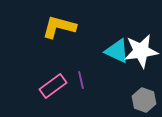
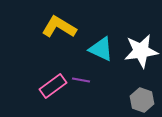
yellow L-shape: rotated 16 degrees clockwise
cyan triangle: moved 16 px left, 2 px up
purple line: rotated 66 degrees counterclockwise
gray hexagon: moved 2 px left
